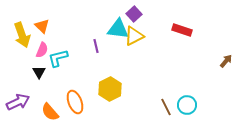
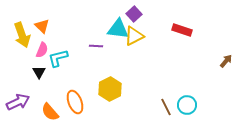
purple line: rotated 72 degrees counterclockwise
